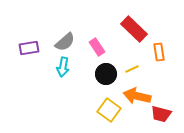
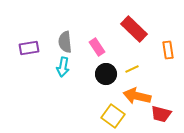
gray semicircle: rotated 125 degrees clockwise
orange rectangle: moved 9 px right, 2 px up
yellow square: moved 4 px right, 6 px down
